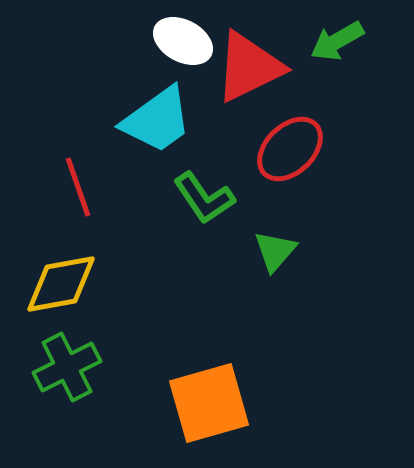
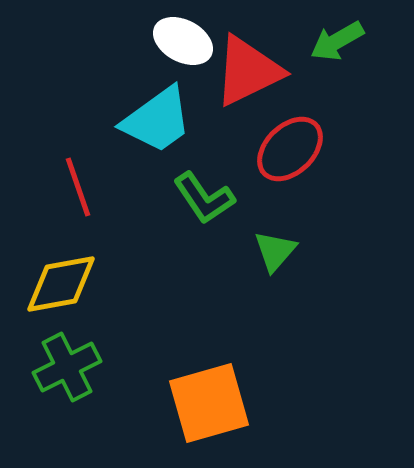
red triangle: moved 1 px left, 4 px down
